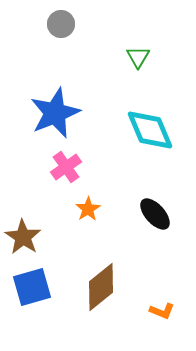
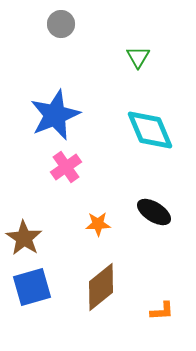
blue star: moved 2 px down
orange star: moved 10 px right, 15 px down; rotated 30 degrees clockwise
black ellipse: moved 1 px left, 2 px up; rotated 16 degrees counterclockwise
brown star: moved 1 px right, 1 px down
orange L-shape: rotated 25 degrees counterclockwise
